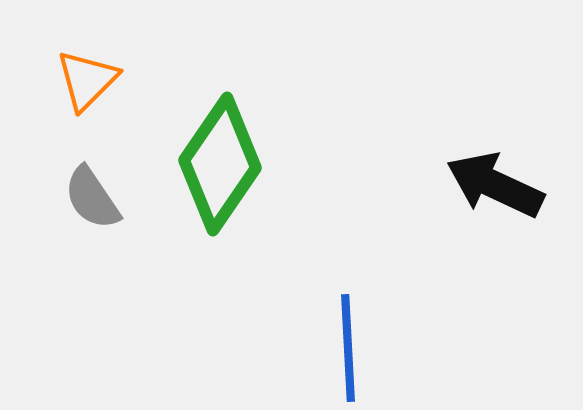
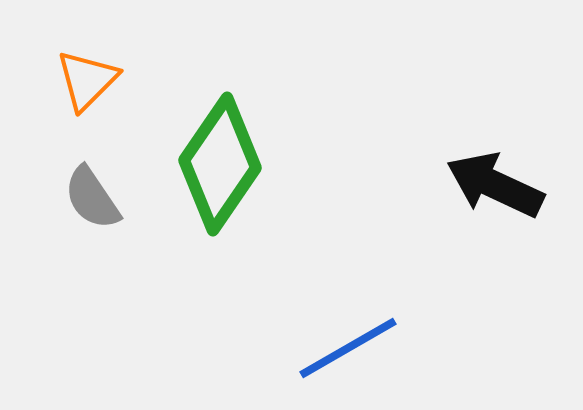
blue line: rotated 63 degrees clockwise
